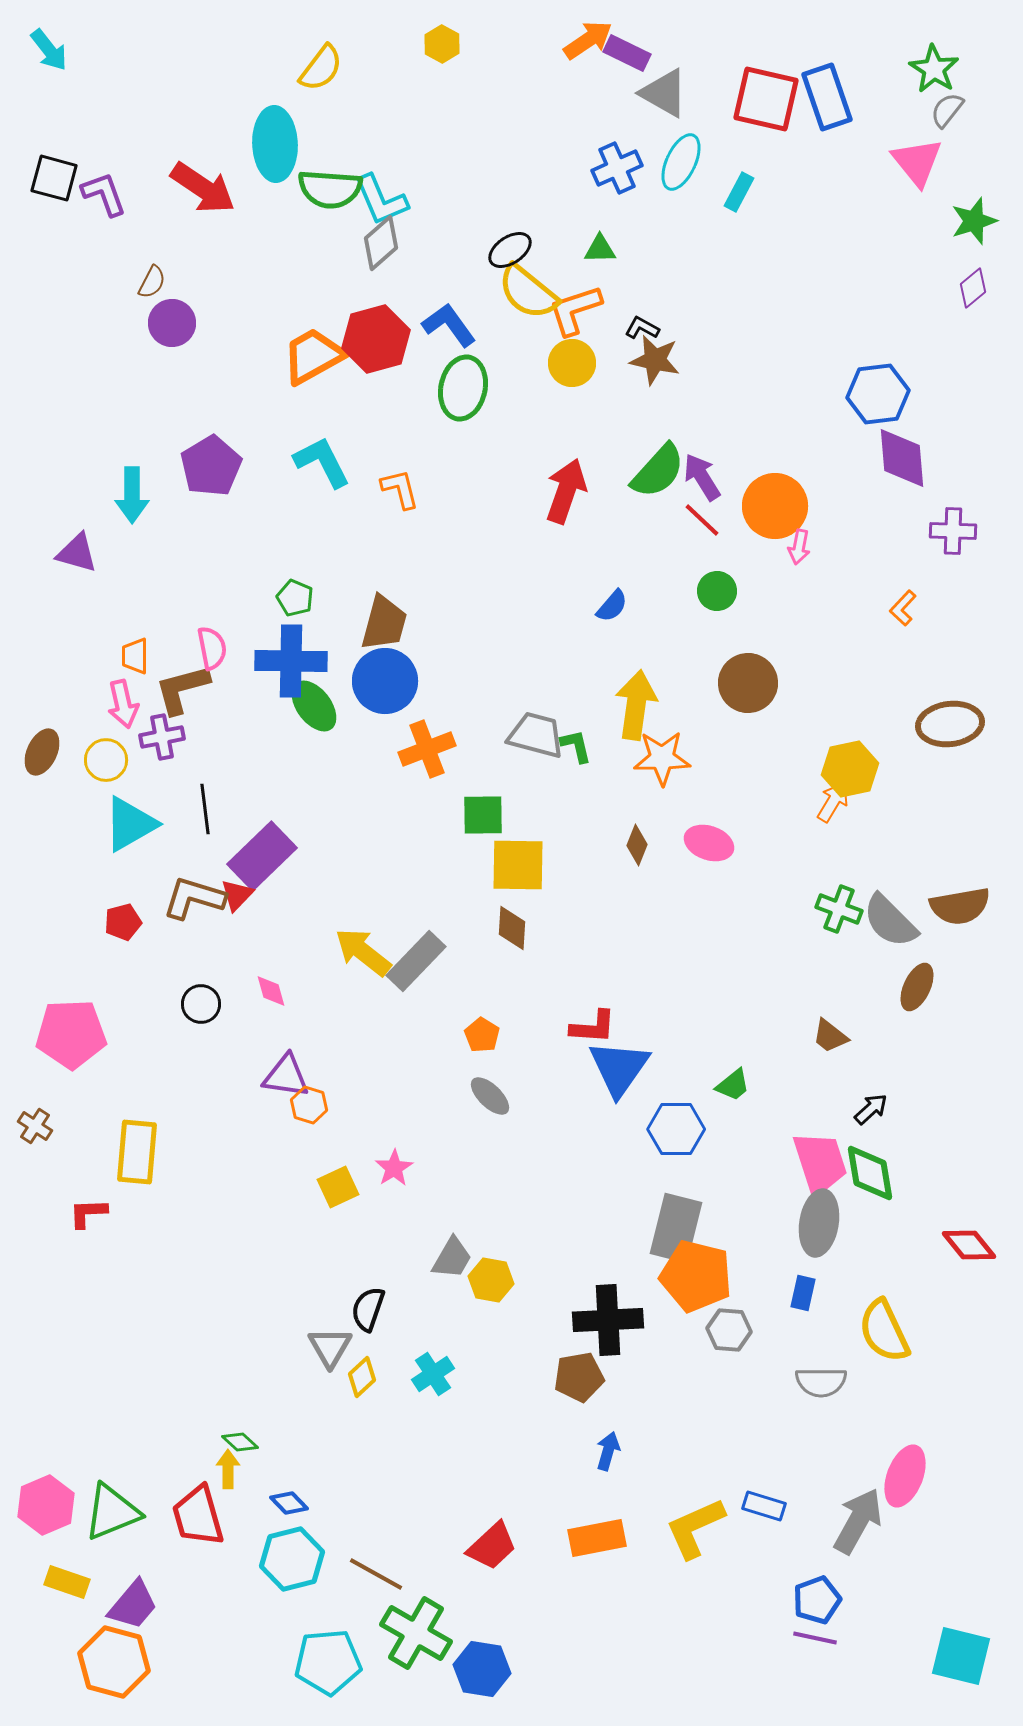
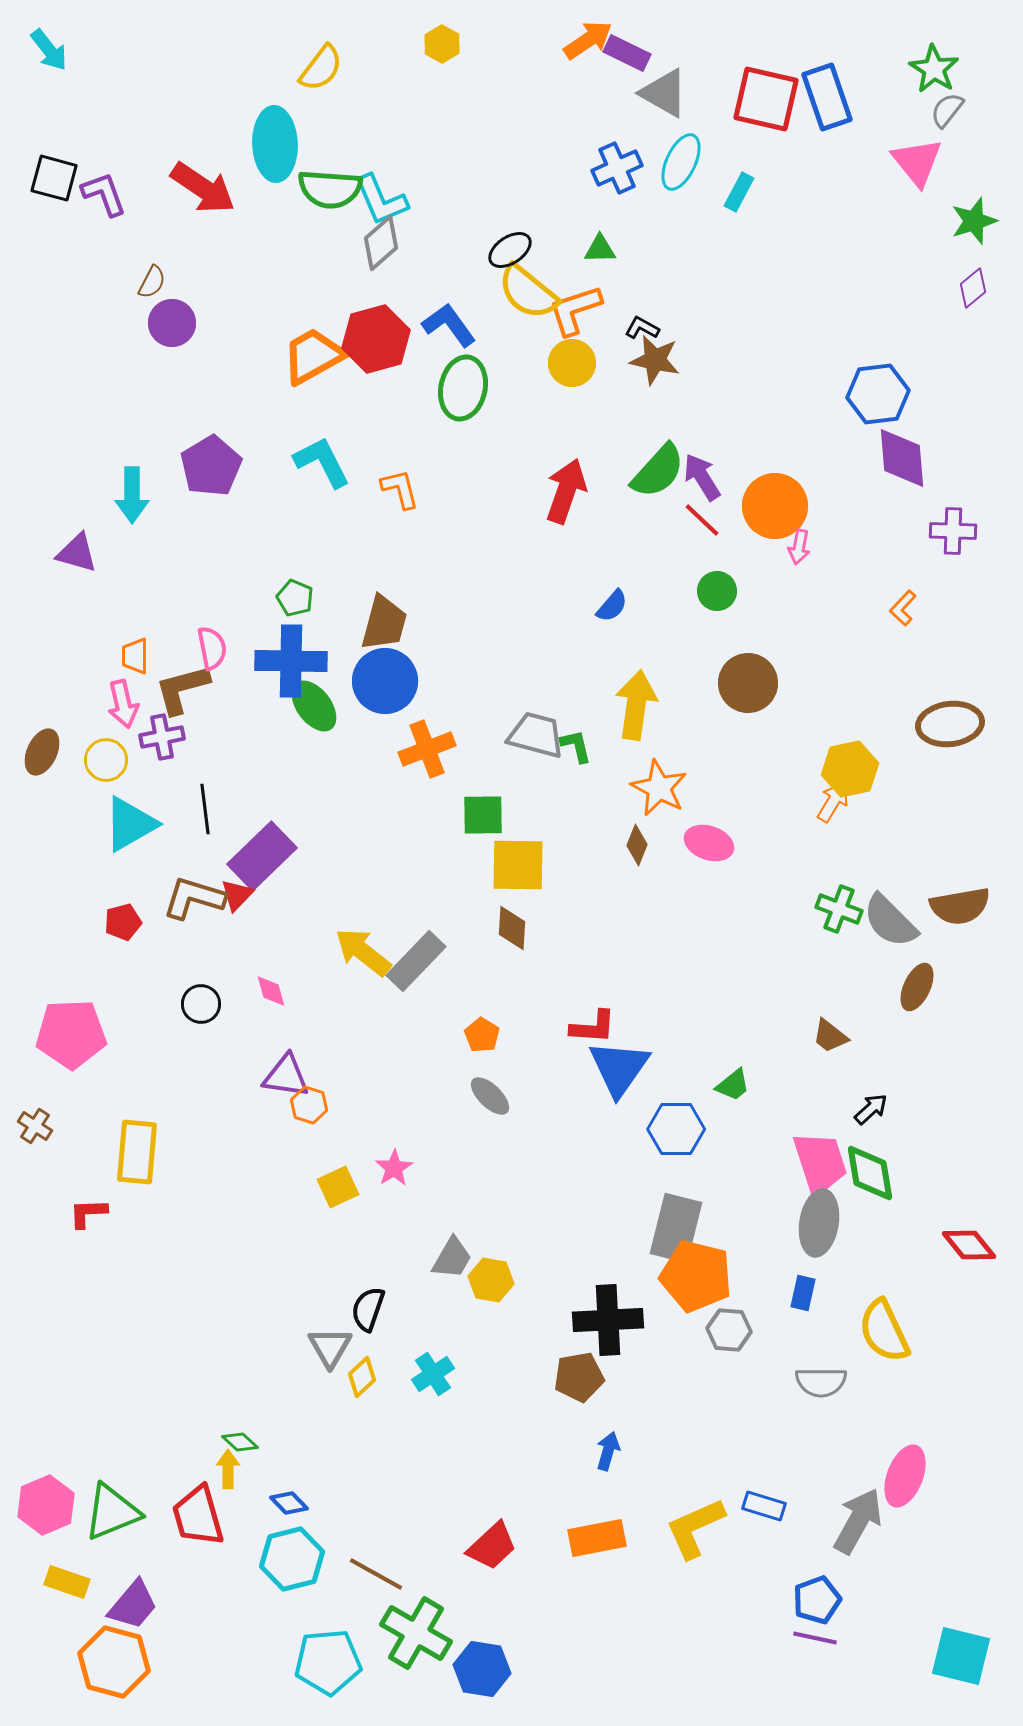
orange star at (662, 758): moved 3 px left, 30 px down; rotated 28 degrees clockwise
